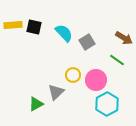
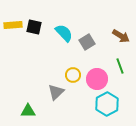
brown arrow: moved 3 px left, 2 px up
green line: moved 3 px right, 6 px down; rotated 35 degrees clockwise
pink circle: moved 1 px right, 1 px up
green triangle: moved 8 px left, 7 px down; rotated 28 degrees clockwise
